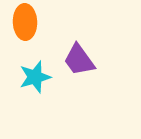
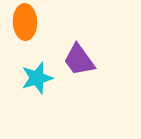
cyan star: moved 2 px right, 1 px down
